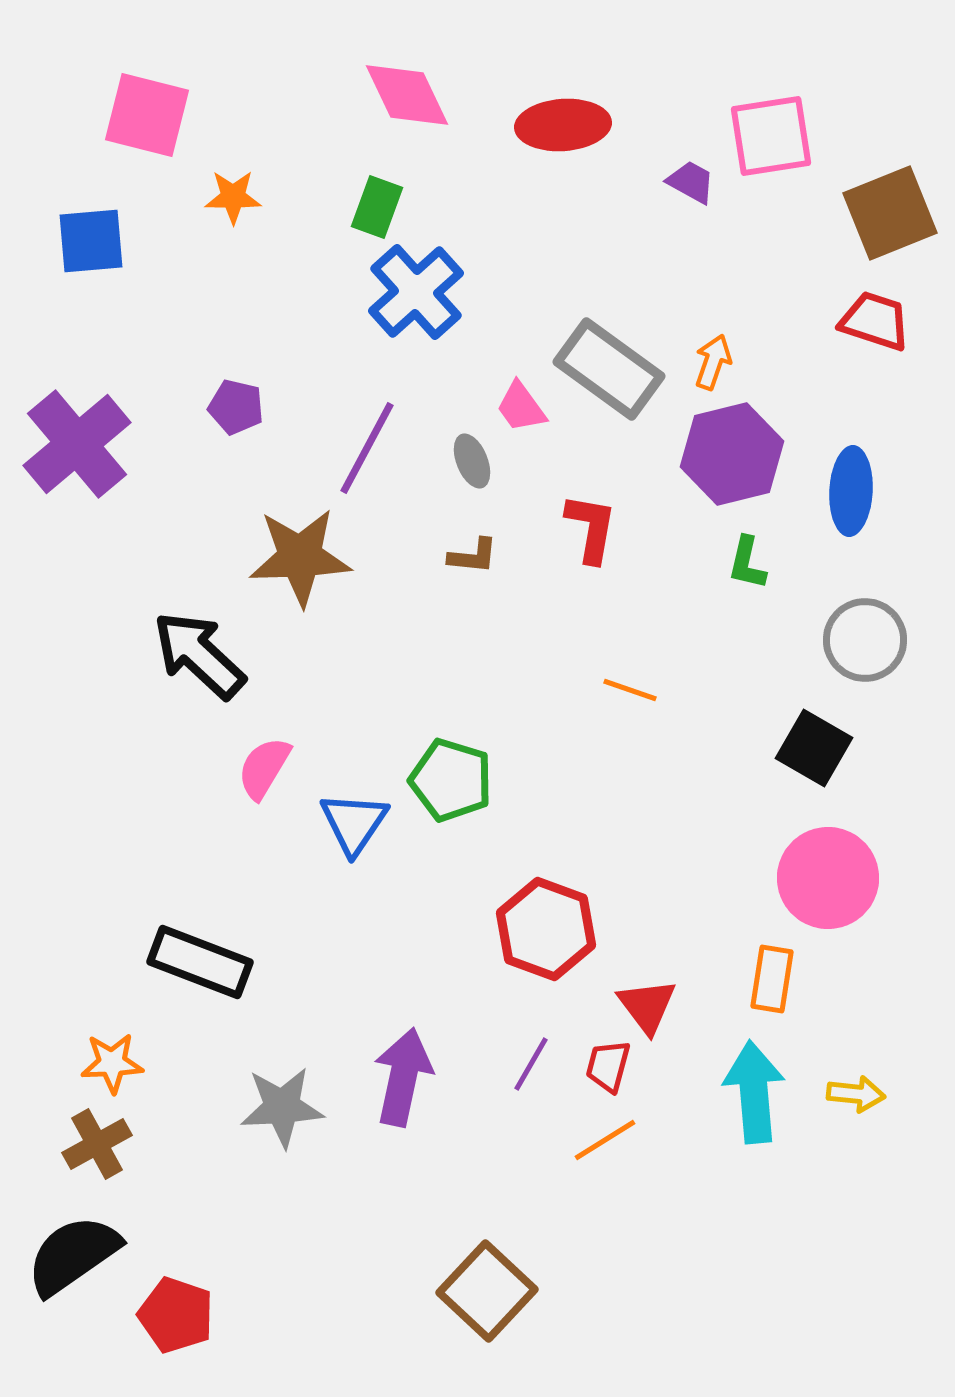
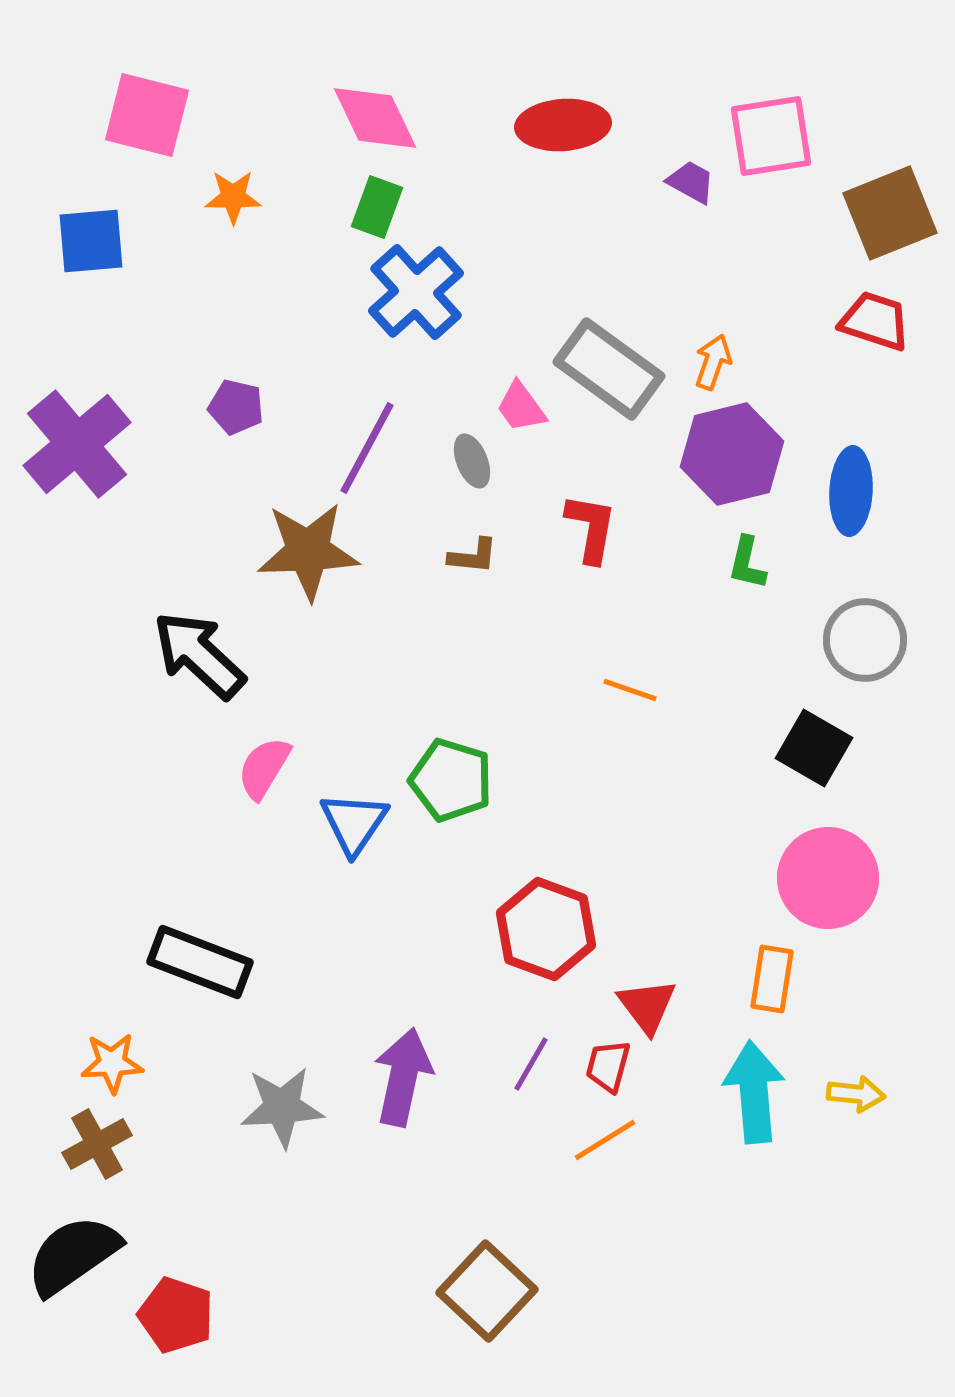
pink diamond at (407, 95): moved 32 px left, 23 px down
brown star at (300, 557): moved 8 px right, 6 px up
